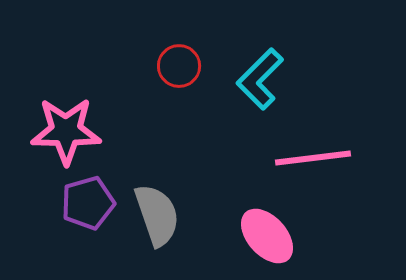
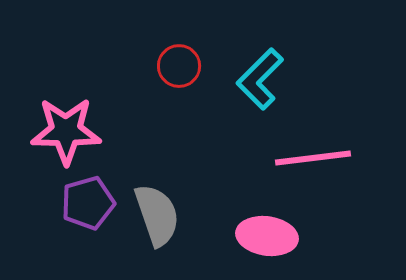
pink ellipse: rotated 40 degrees counterclockwise
